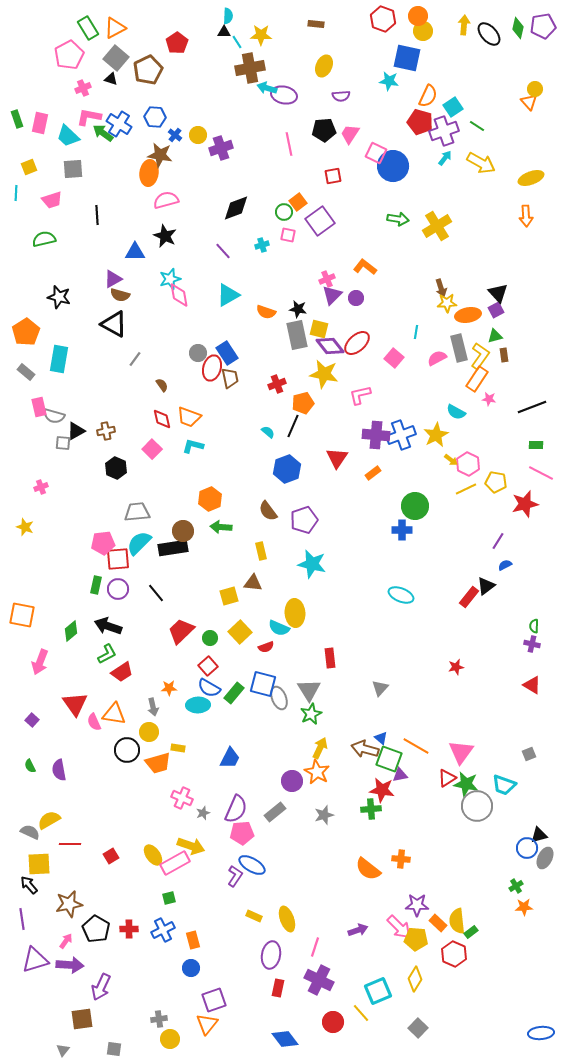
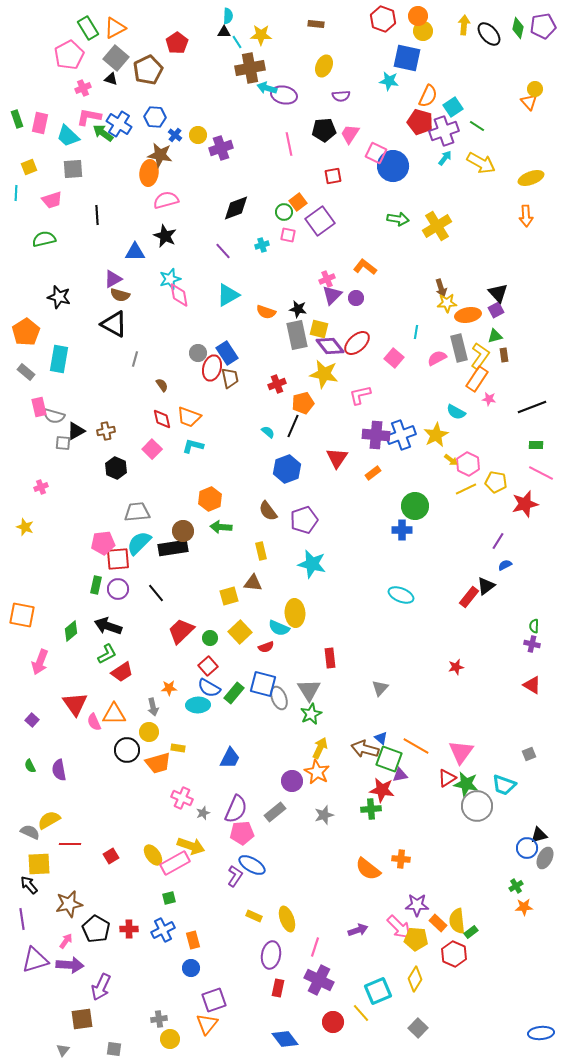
gray line at (135, 359): rotated 21 degrees counterclockwise
orange triangle at (114, 714): rotated 10 degrees counterclockwise
